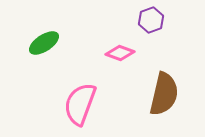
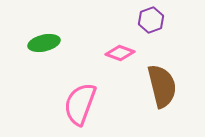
green ellipse: rotated 20 degrees clockwise
brown semicircle: moved 2 px left, 8 px up; rotated 27 degrees counterclockwise
